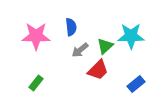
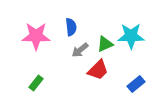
green triangle: moved 2 px up; rotated 18 degrees clockwise
